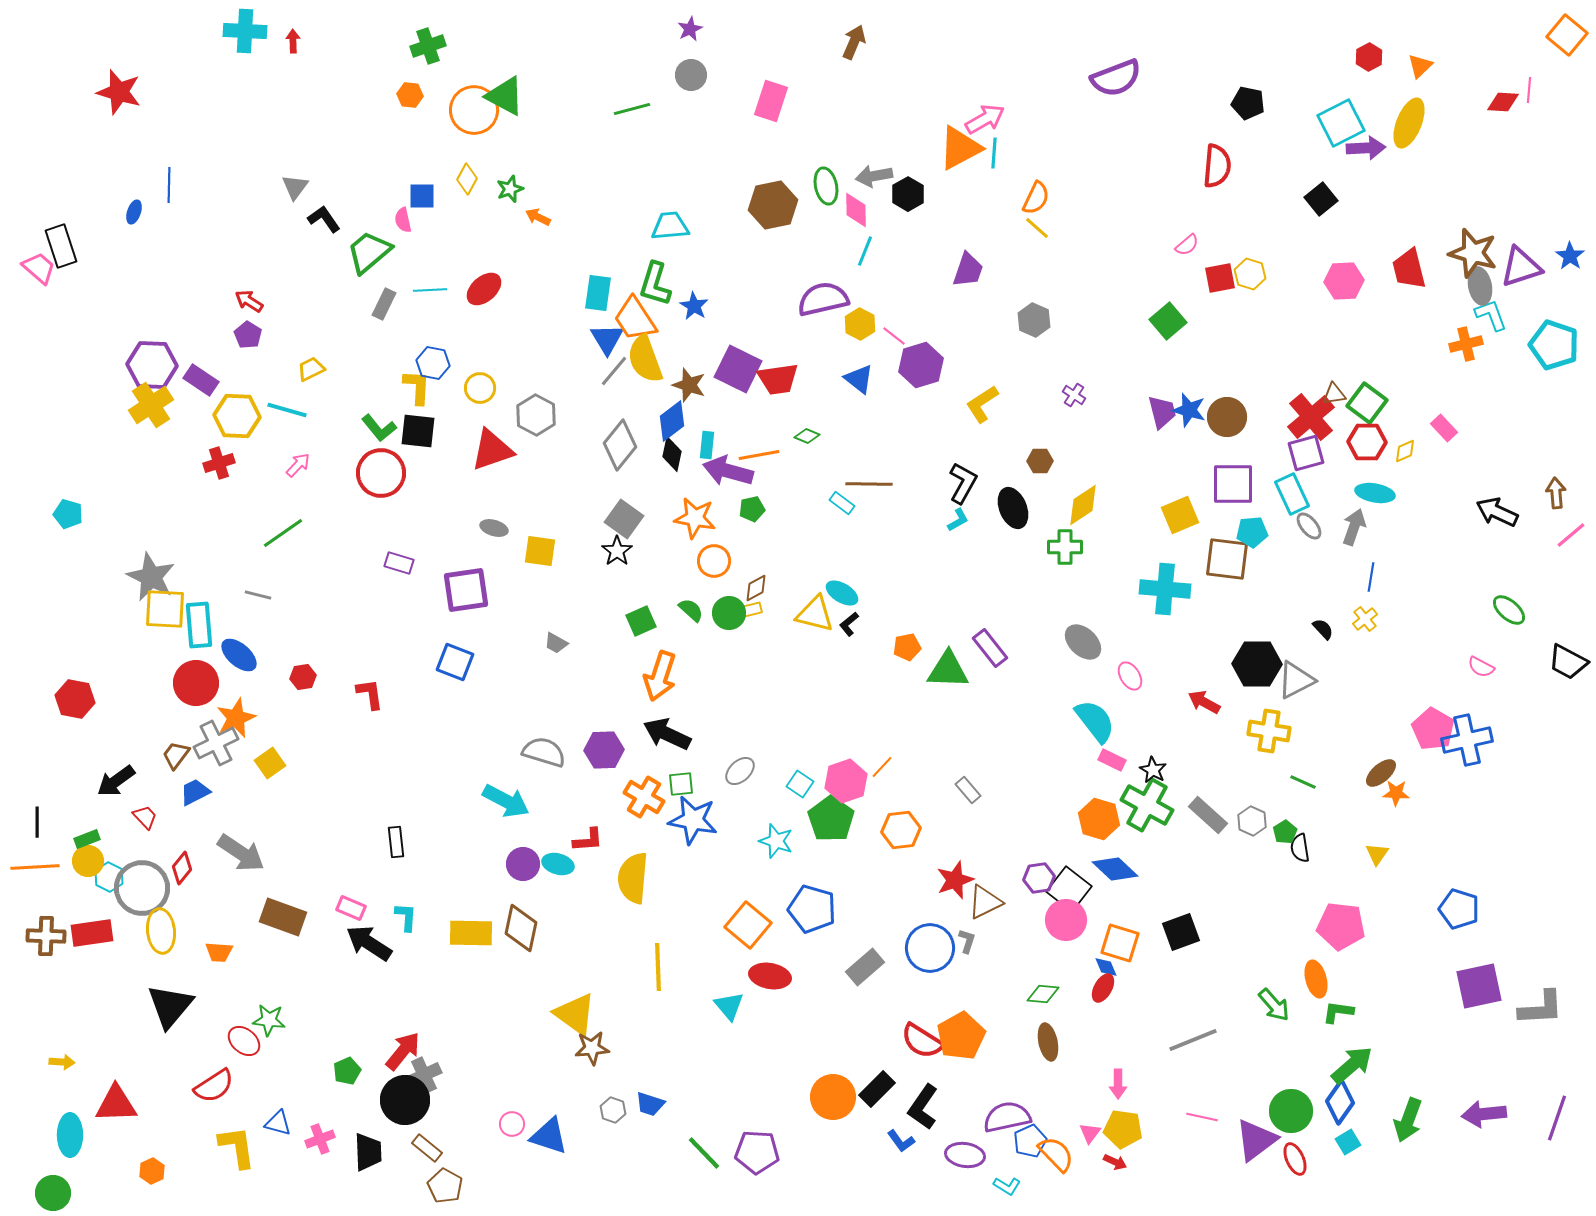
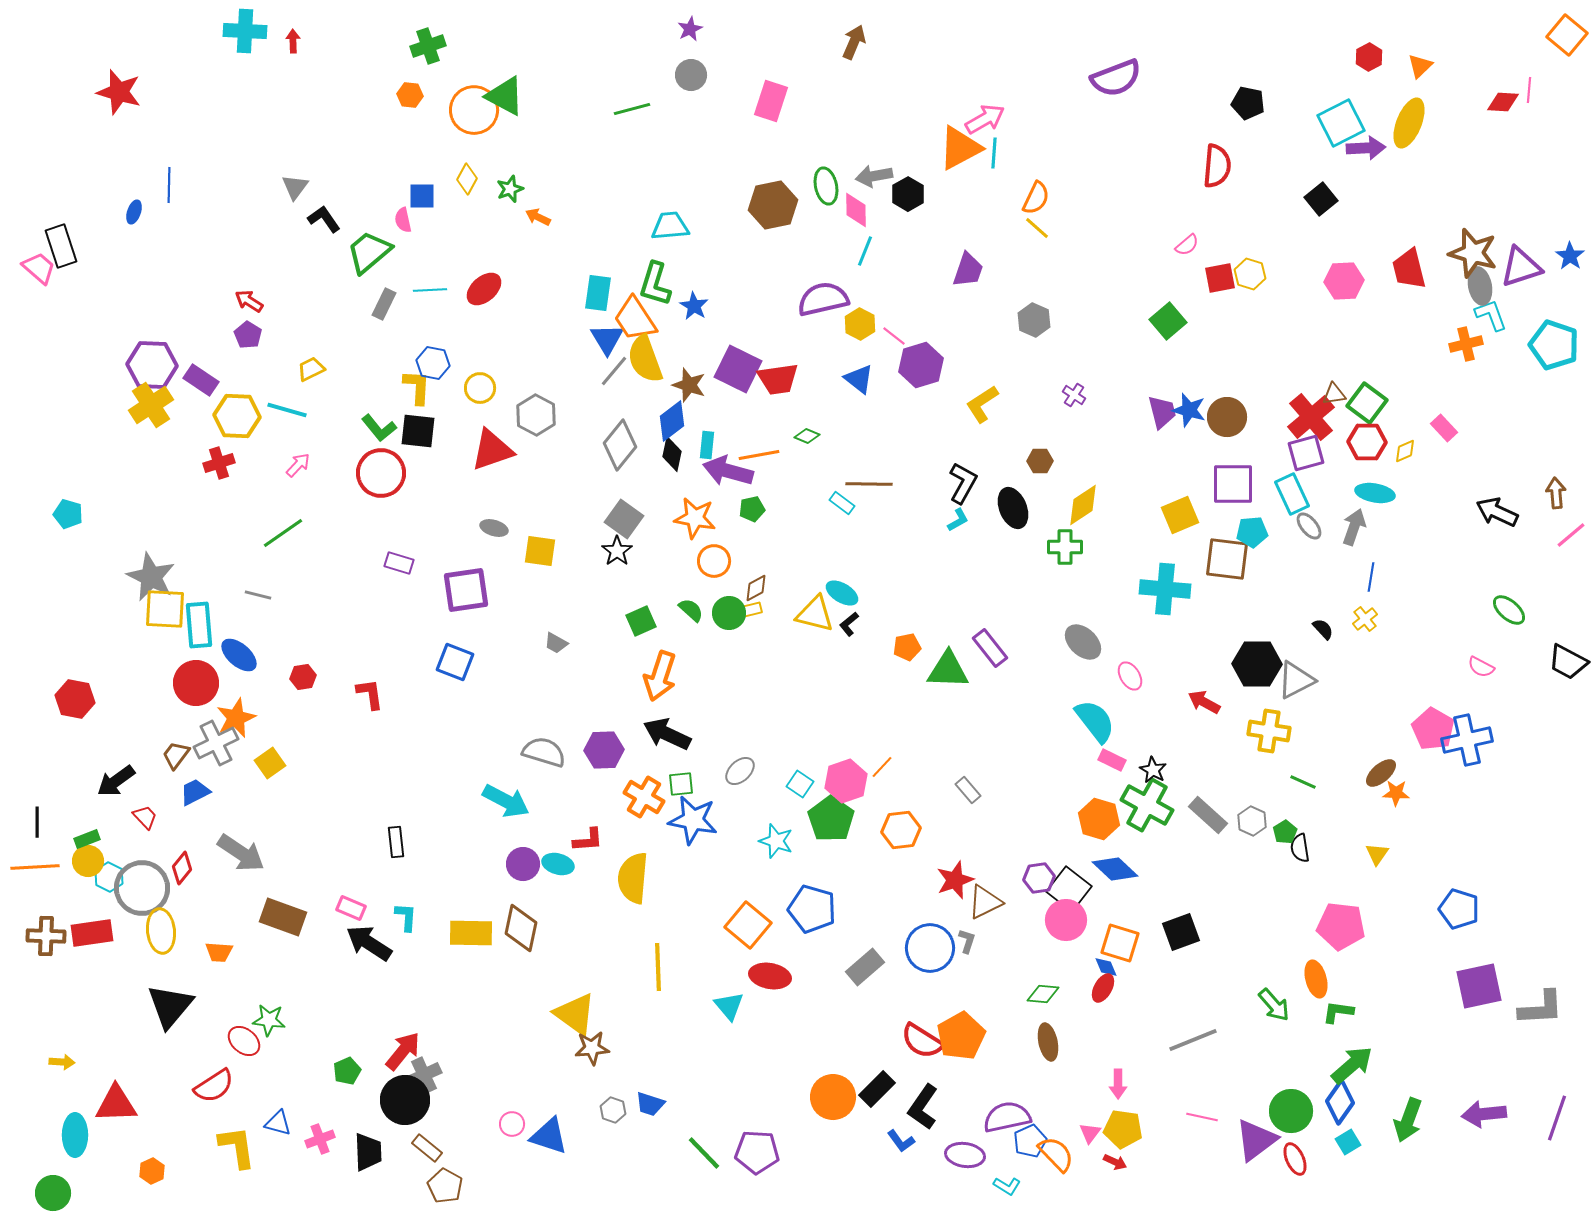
cyan ellipse at (70, 1135): moved 5 px right
